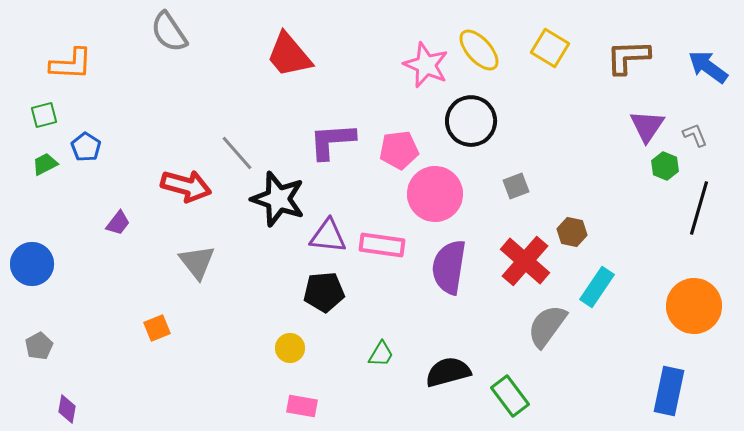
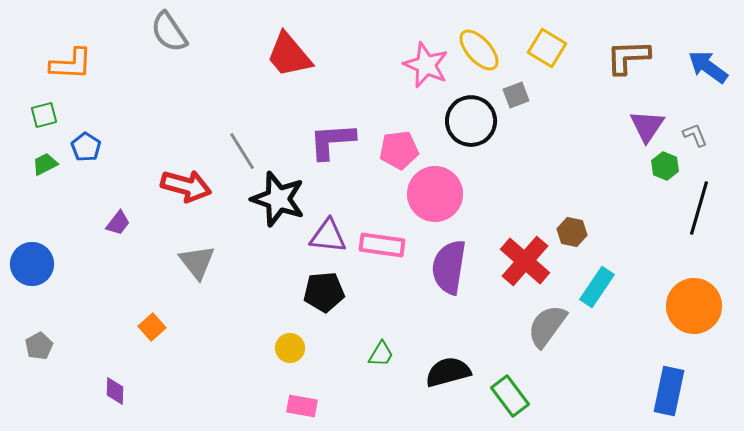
yellow square at (550, 48): moved 3 px left
gray line at (237, 153): moved 5 px right, 2 px up; rotated 9 degrees clockwise
gray square at (516, 186): moved 91 px up
orange square at (157, 328): moved 5 px left, 1 px up; rotated 20 degrees counterclockwise
purple diamond at (67, 409): moved 48 px right, 18 px up; rotated 8 degrees counterclockwise
